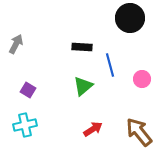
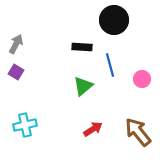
black circle: moved 16 px left, 2 px down
purple square: moved 12 px left, 18 px up
brown arrow: moved 1 px left
